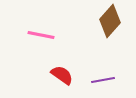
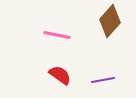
pink line: moved 16 px right
red semicircle: moved 2 px left
